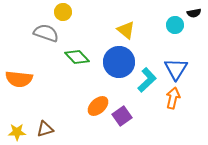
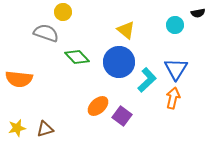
black semicircle: moved 4 px right
purple square: rotated 18 degrees counterclockwise
yellow star: moved 4 px up; rotated 12 degrees counterclockwise
